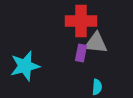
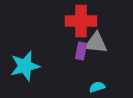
purple rectangle: moved 2 px up
cyan semicircle: rotated 112 degrees counterclockwise
